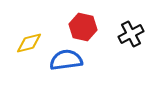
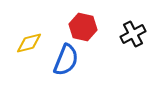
black cross: moved 2 px right
blue semicircle: rotated 120 degrees clockwise
